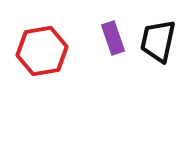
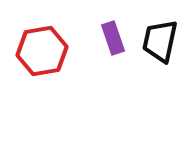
black trapezoid: moved 2 px right
